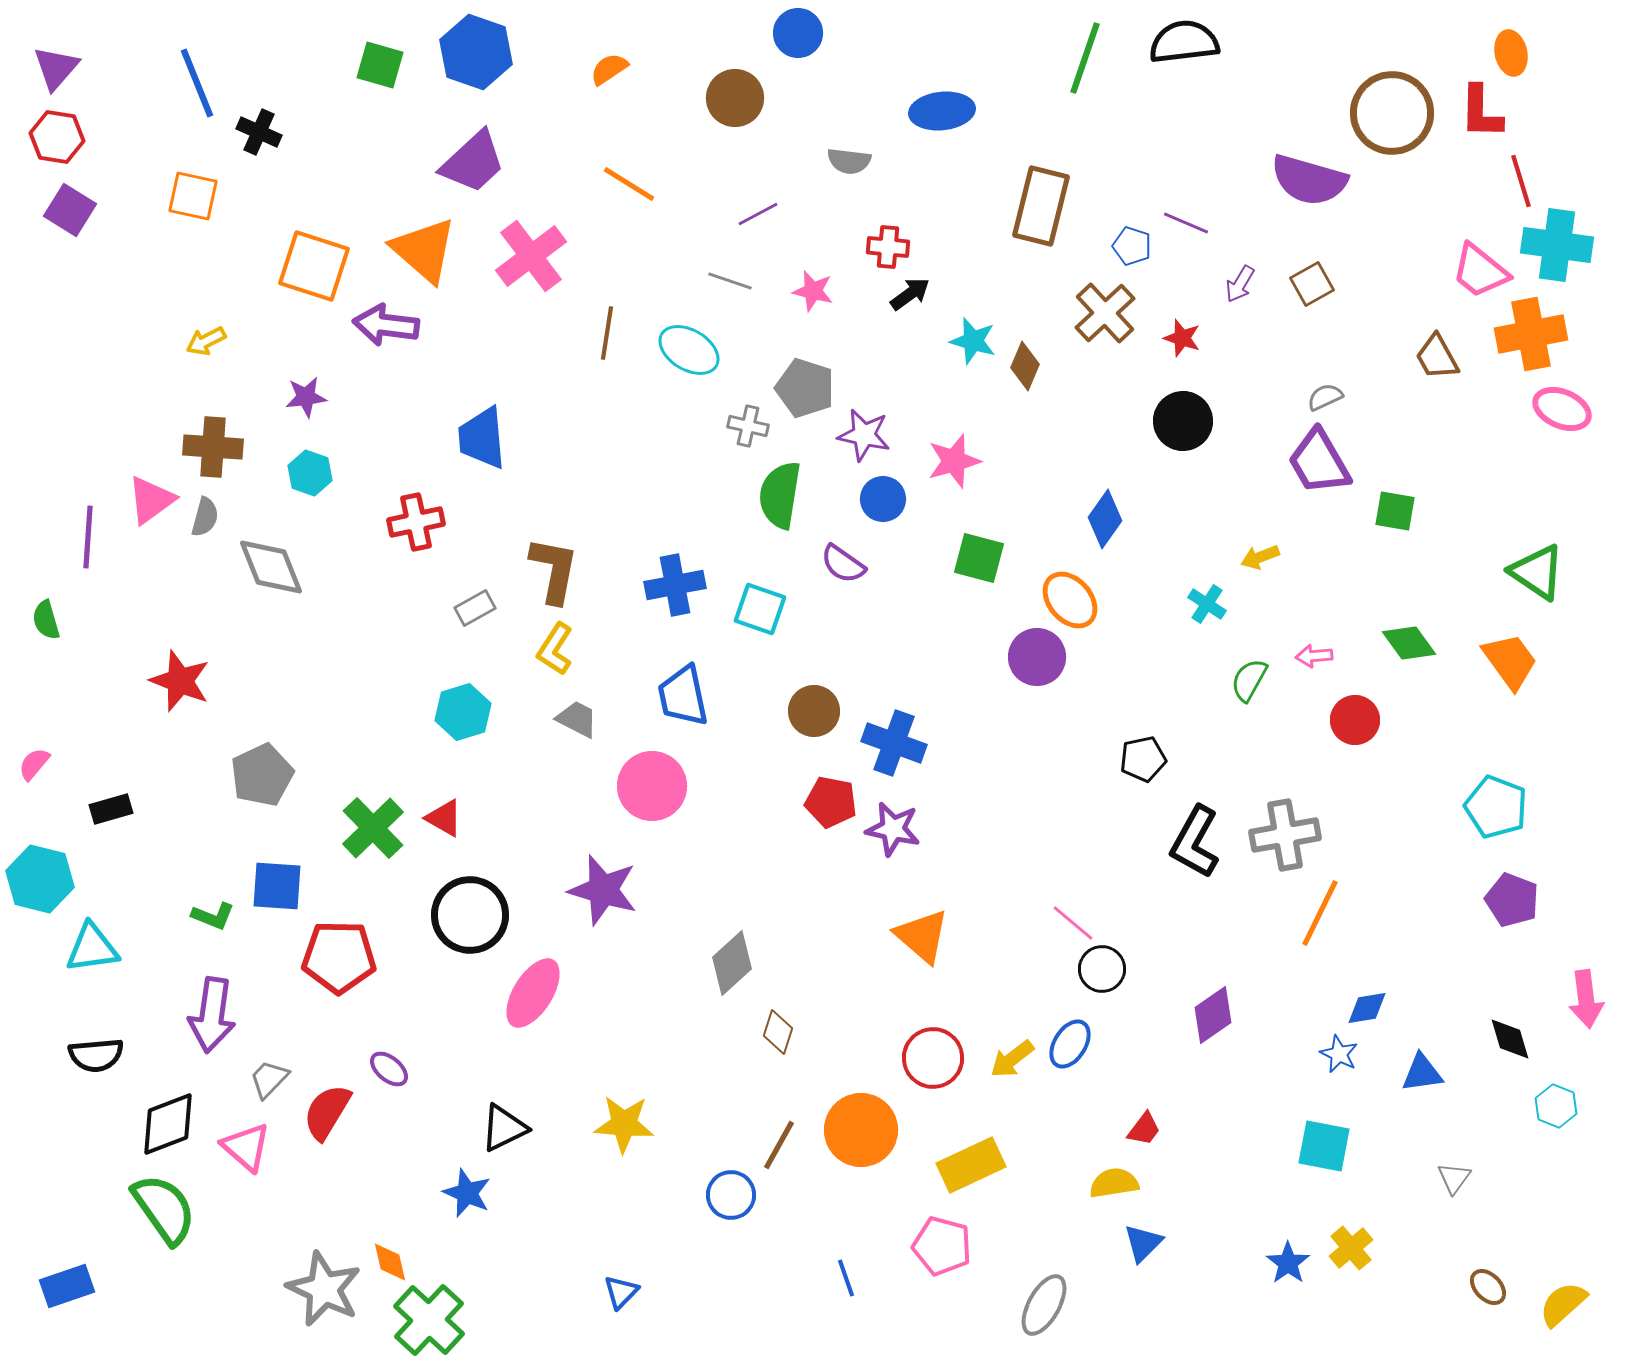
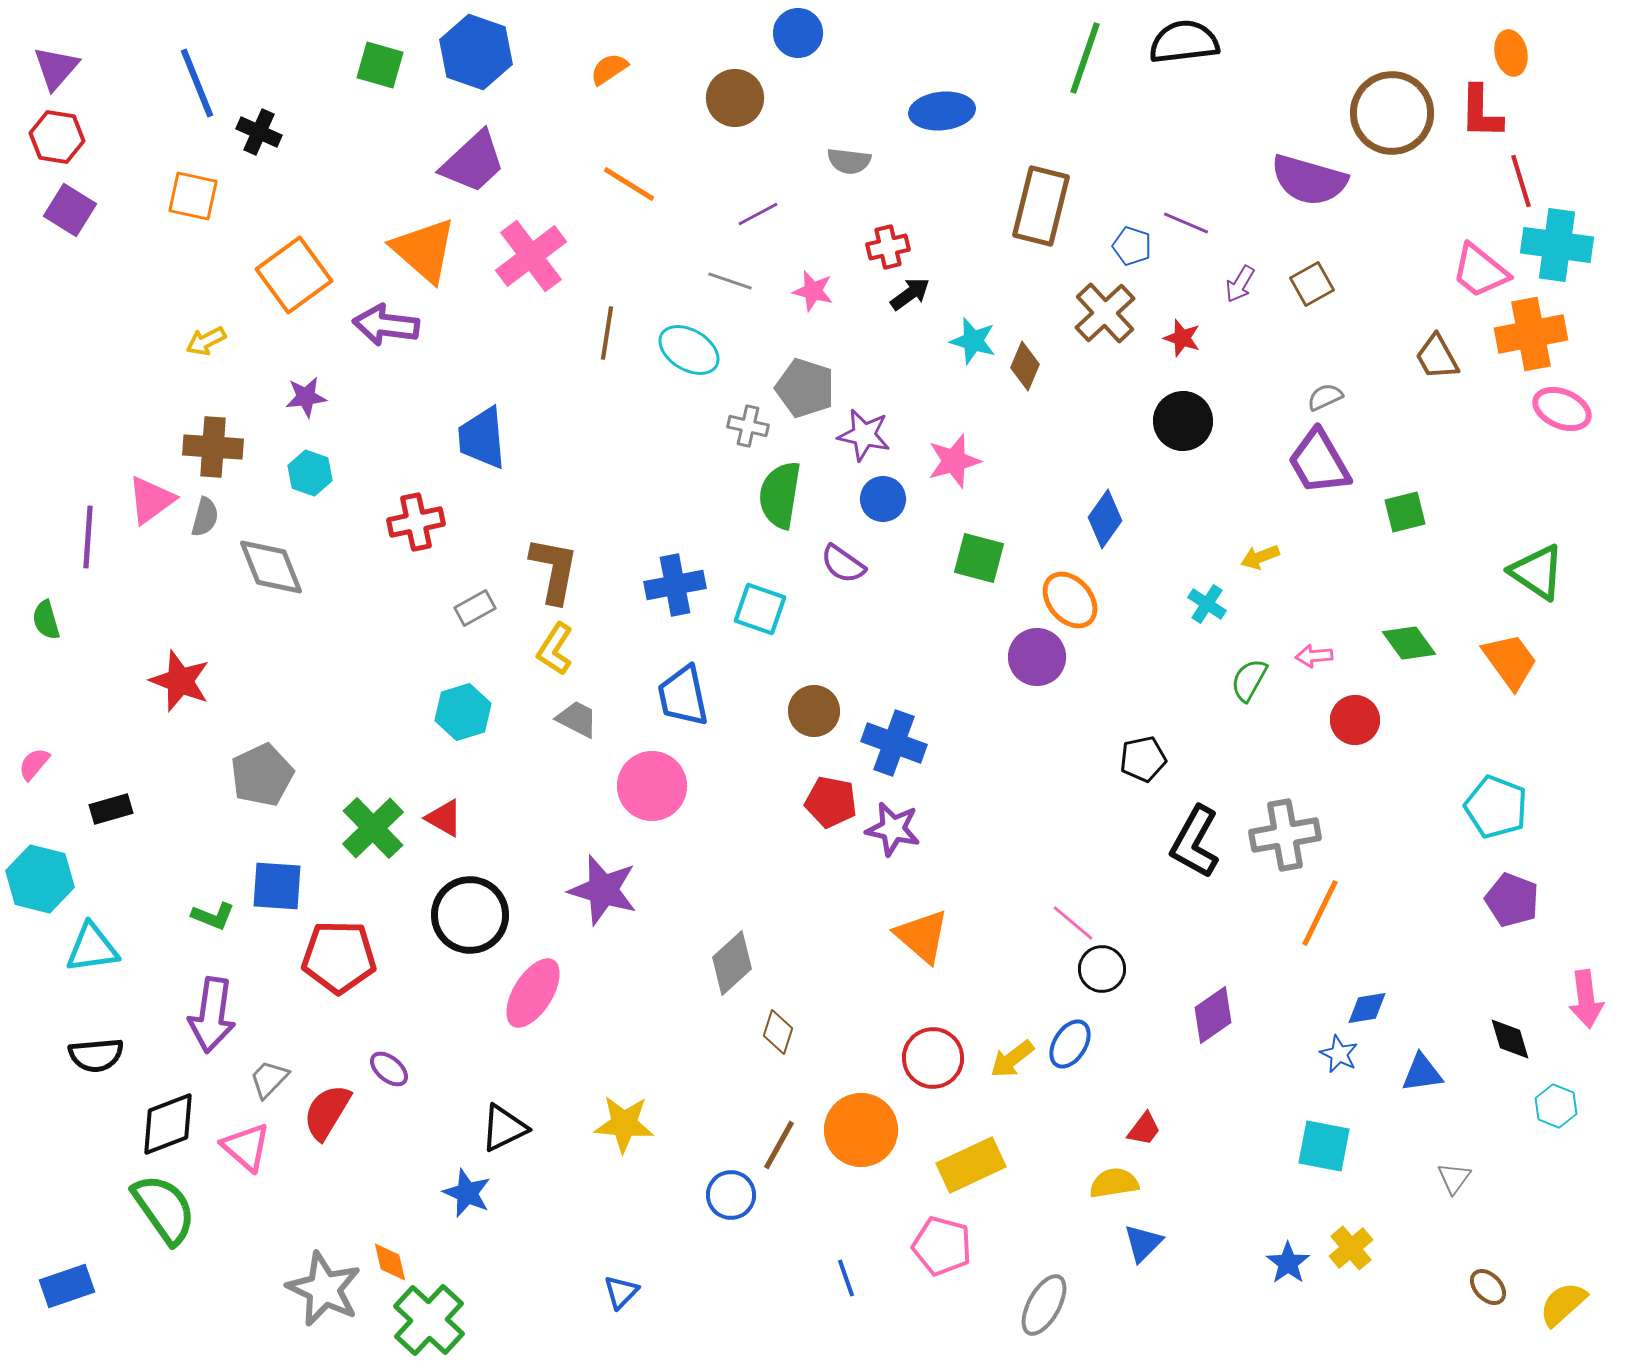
red cross at (888, 247): rotated 18 degrees counterclockwise
orange square at (314, 266): moved 20 px left, 9 px down; rotated 36 degrees clockwise
green square at (1395, 511): moved 10 px right, 1 px down; rotated 24 degrees counterclockwise
